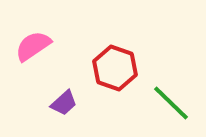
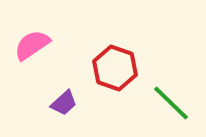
pink semicircle: moved 1 px left, 1 px up
